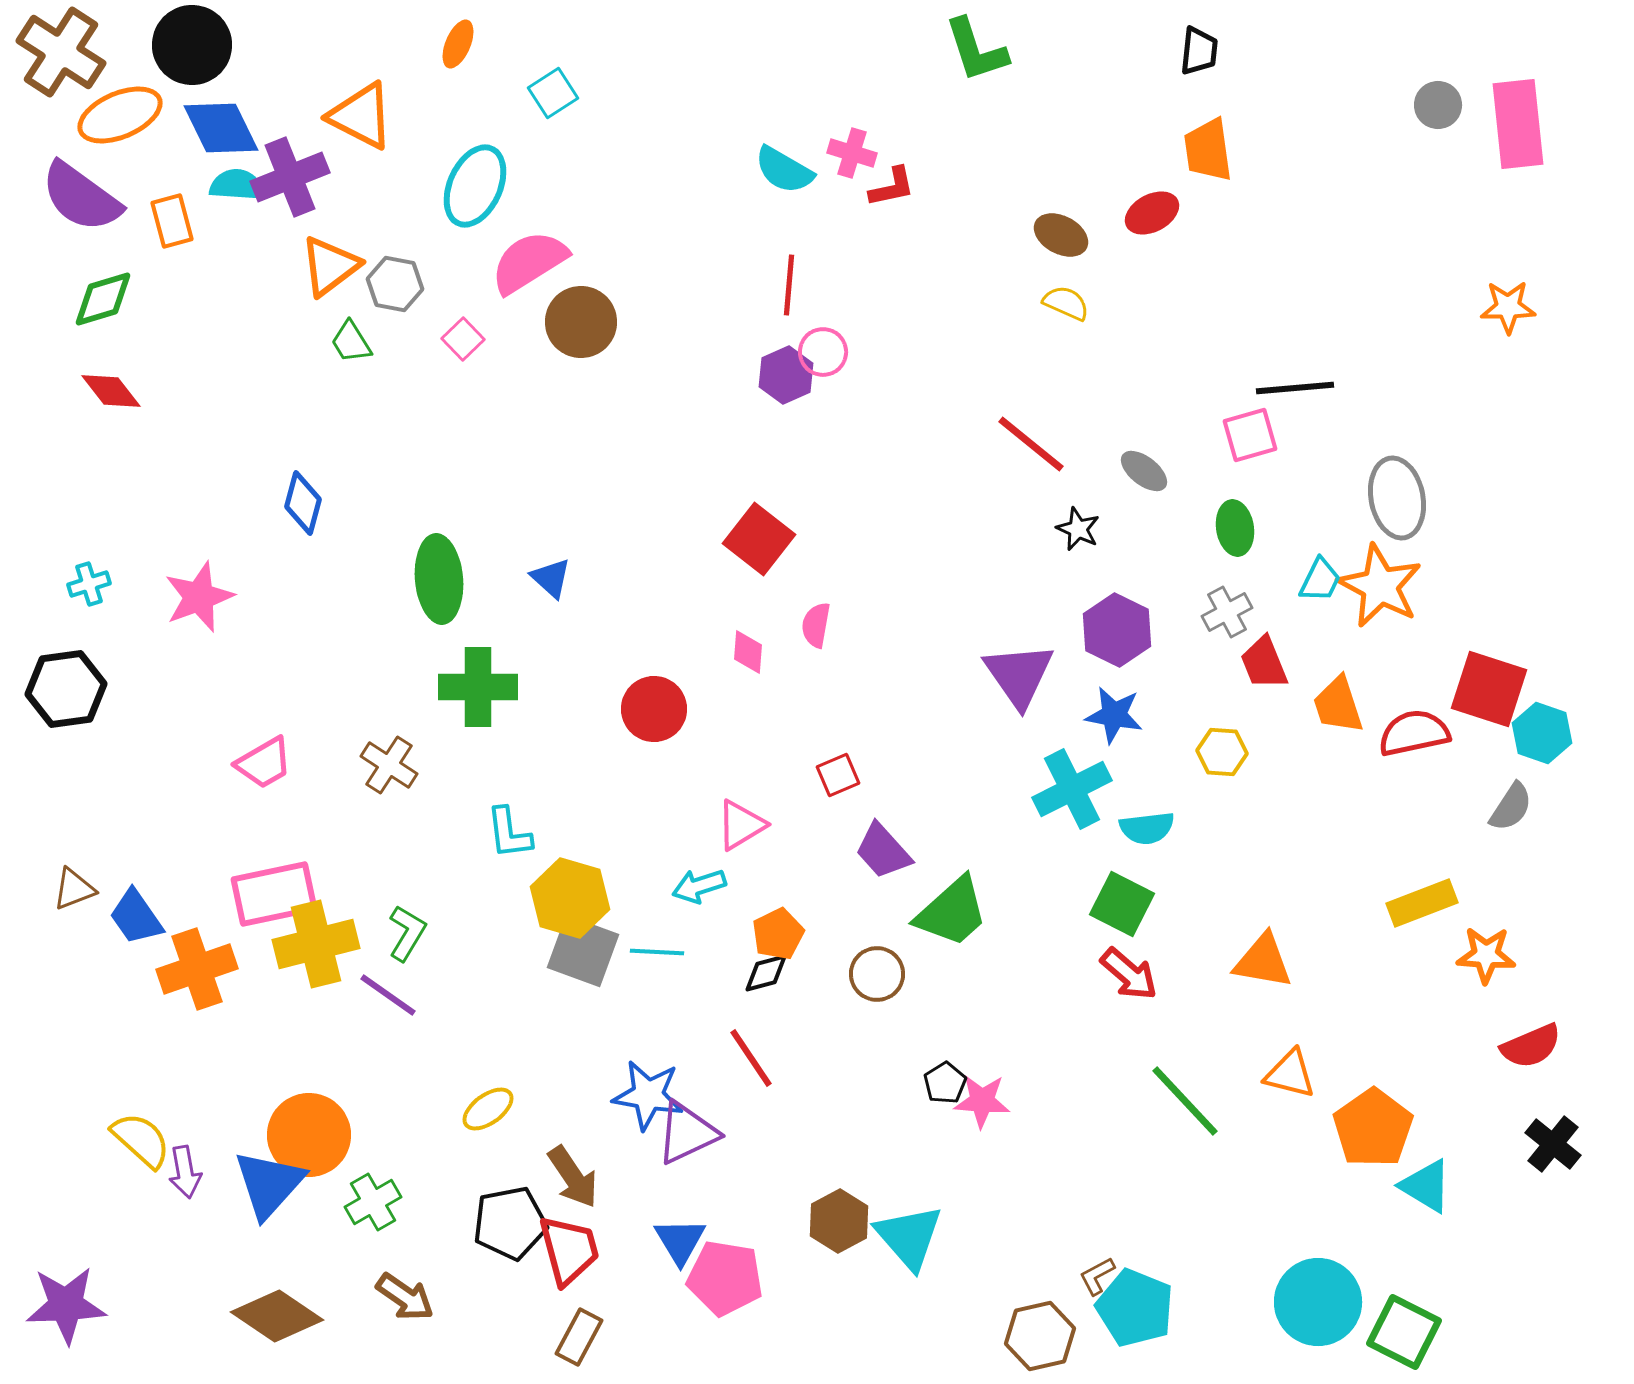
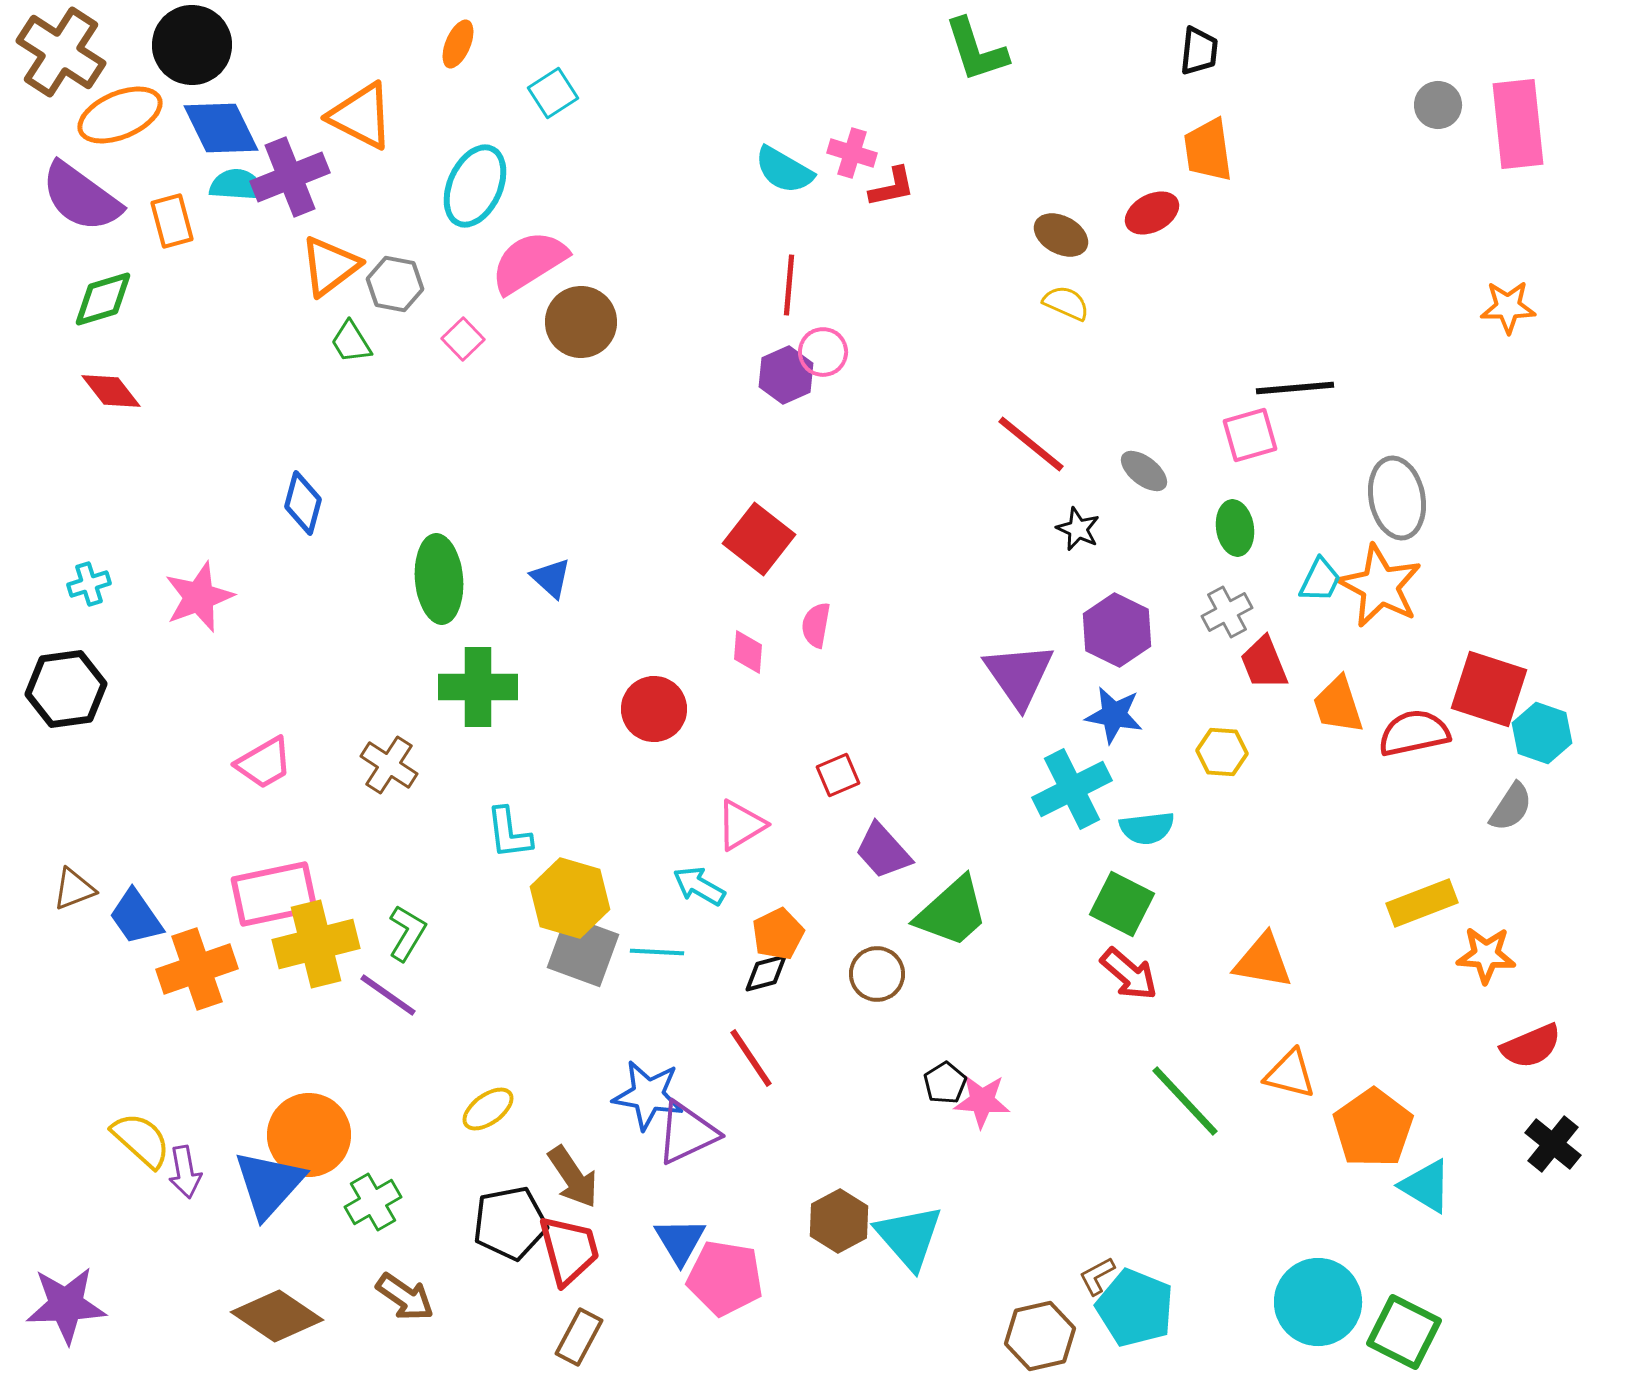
cyan arrow at (699, 886): rotated 48 degrees clockwise
